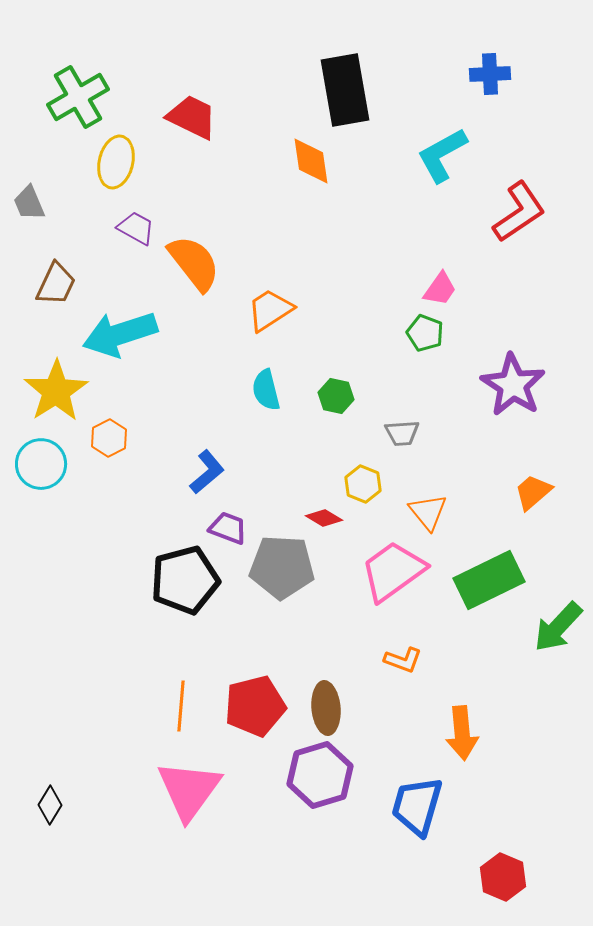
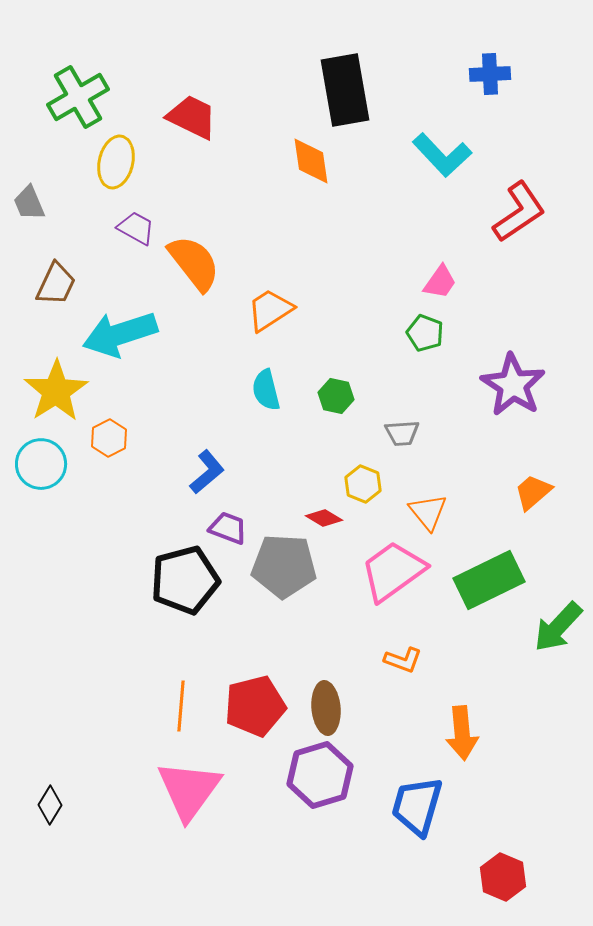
cyan L-shape at (442, 155): rotated 104 degrees counterclockwise
pink trapezoid at (440, 289): moved 7 px up
gray pentagon at (282, 567): moved 2 px right, 1 px up
